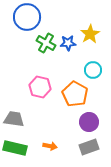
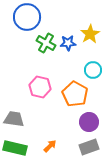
orange arrow: rotated 56 degrees counterclockwise
